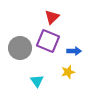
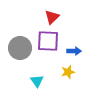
purple square: rotated 20 degrees counterclockwise
